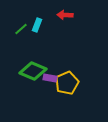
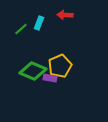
cyan rectangle: moved 2 px right, 2 px up
yellow pentagon: moved 7 px left, 17 px up
